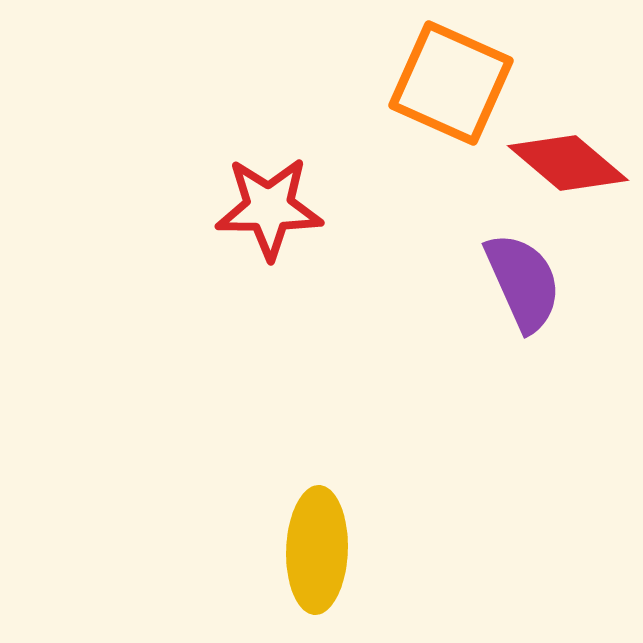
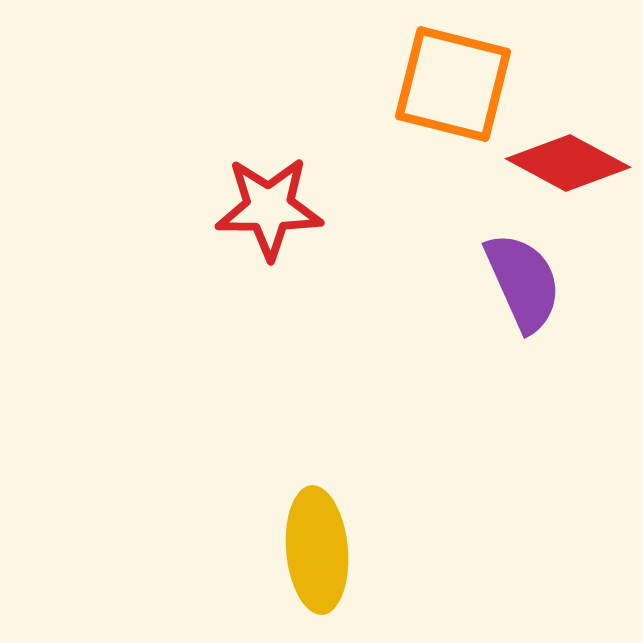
orange square: moved 2 px right, 1 px down; rotated 10 degrees counterclockwise
red diamond: rotated 12 degrees counterclockwise
yellow ellipse: rotated 7 degrees counterclockwise
